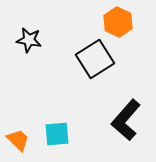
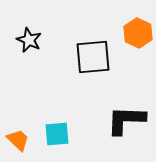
orange hexagon: moved 20 px right, 11 px down
black star: rotated 15 degrees clockwise
black square: moved 2 px left, 2 px up; rotated 27 degrees clockwise
black L-shape: rotated 51 degrees clockwise
